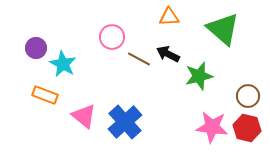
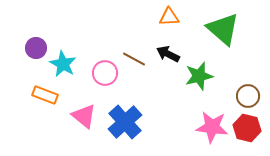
pink circle: moved 7 px left, 36 px down
brown line: moved 5 px left
